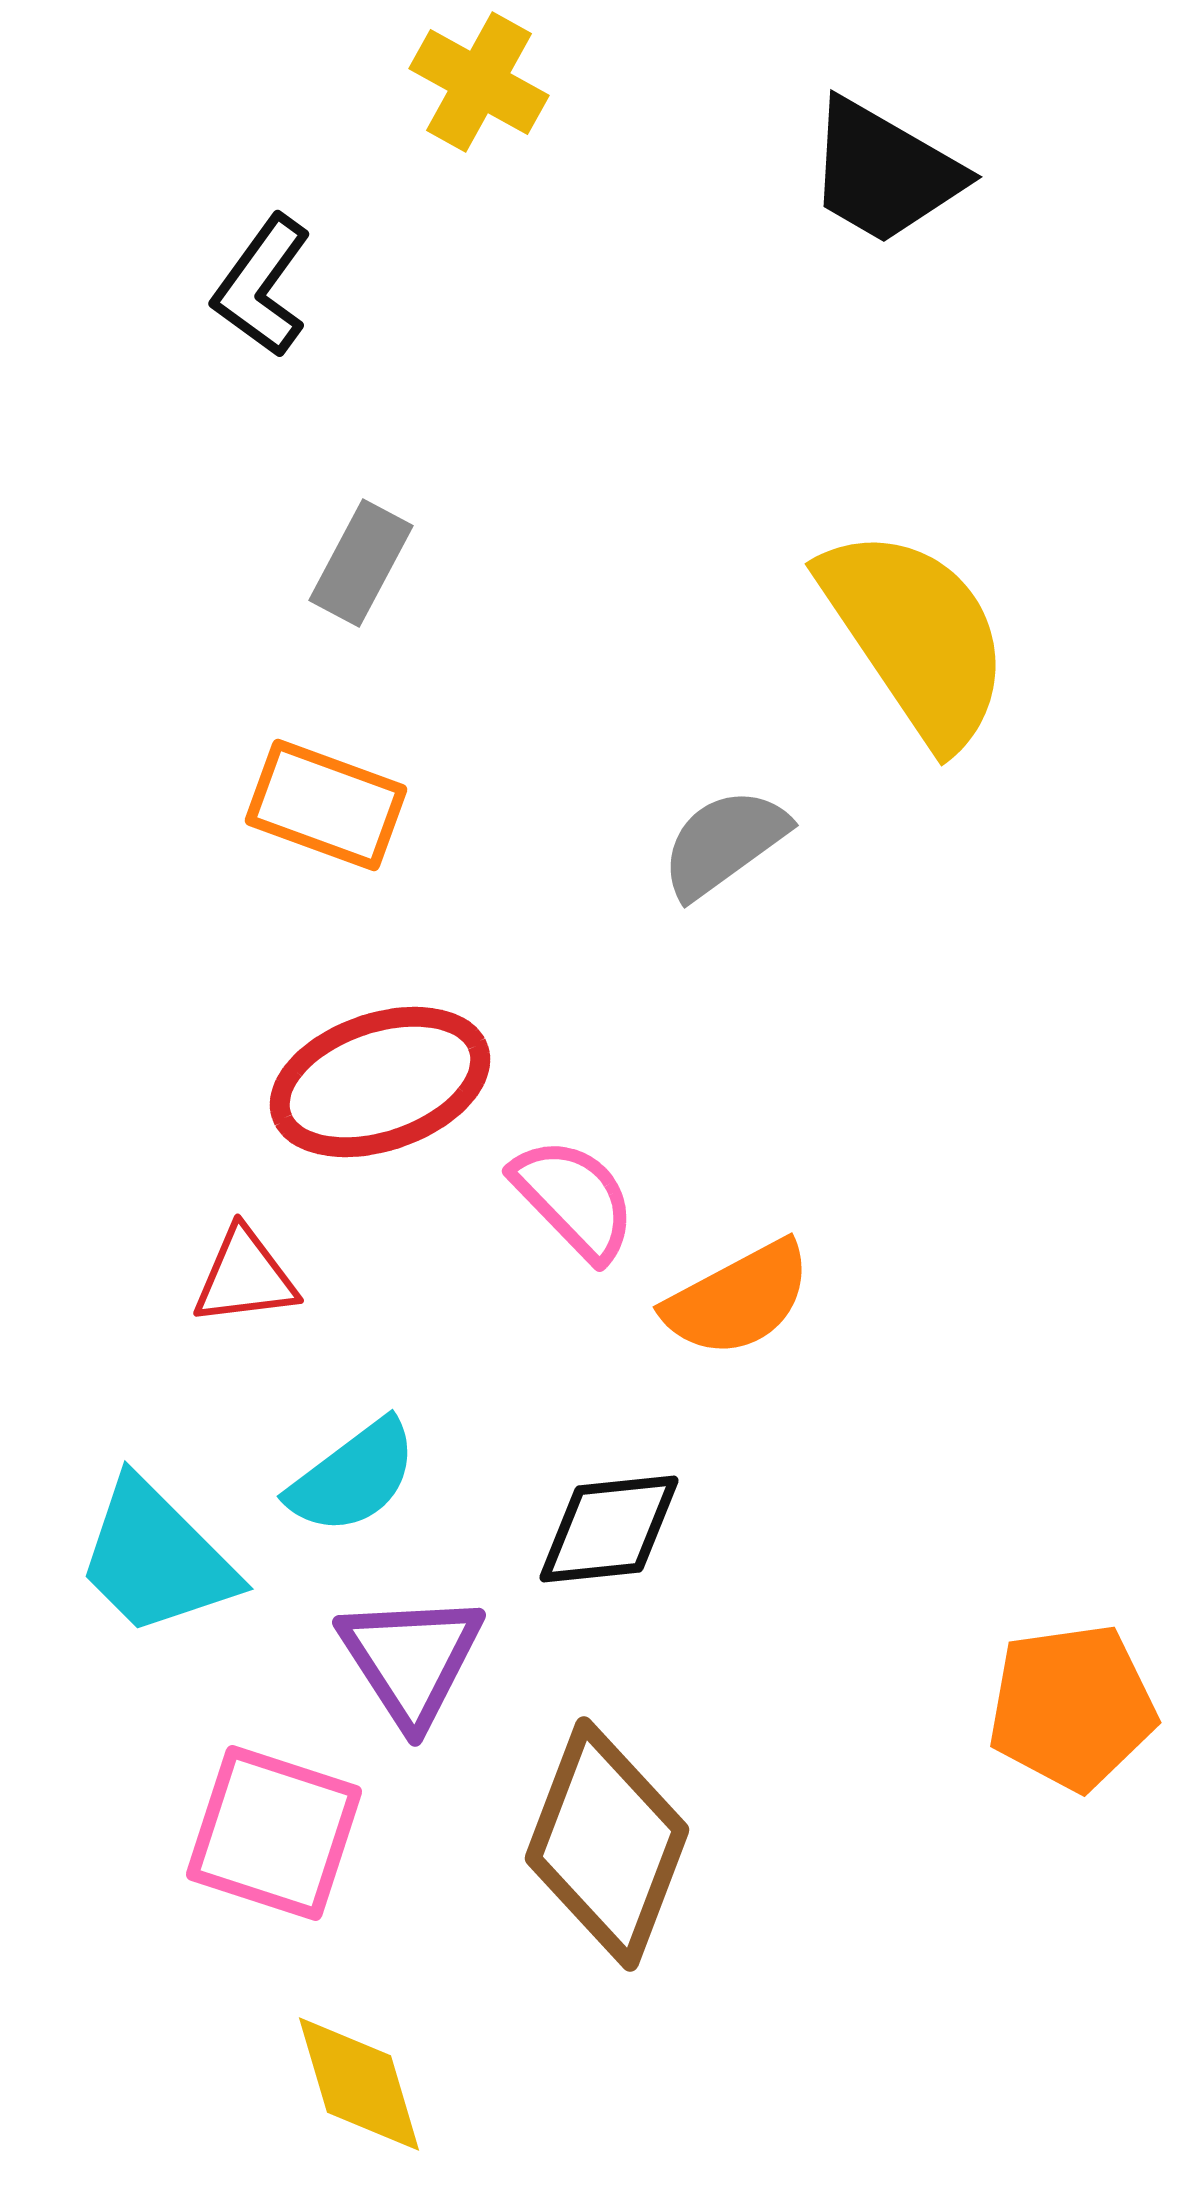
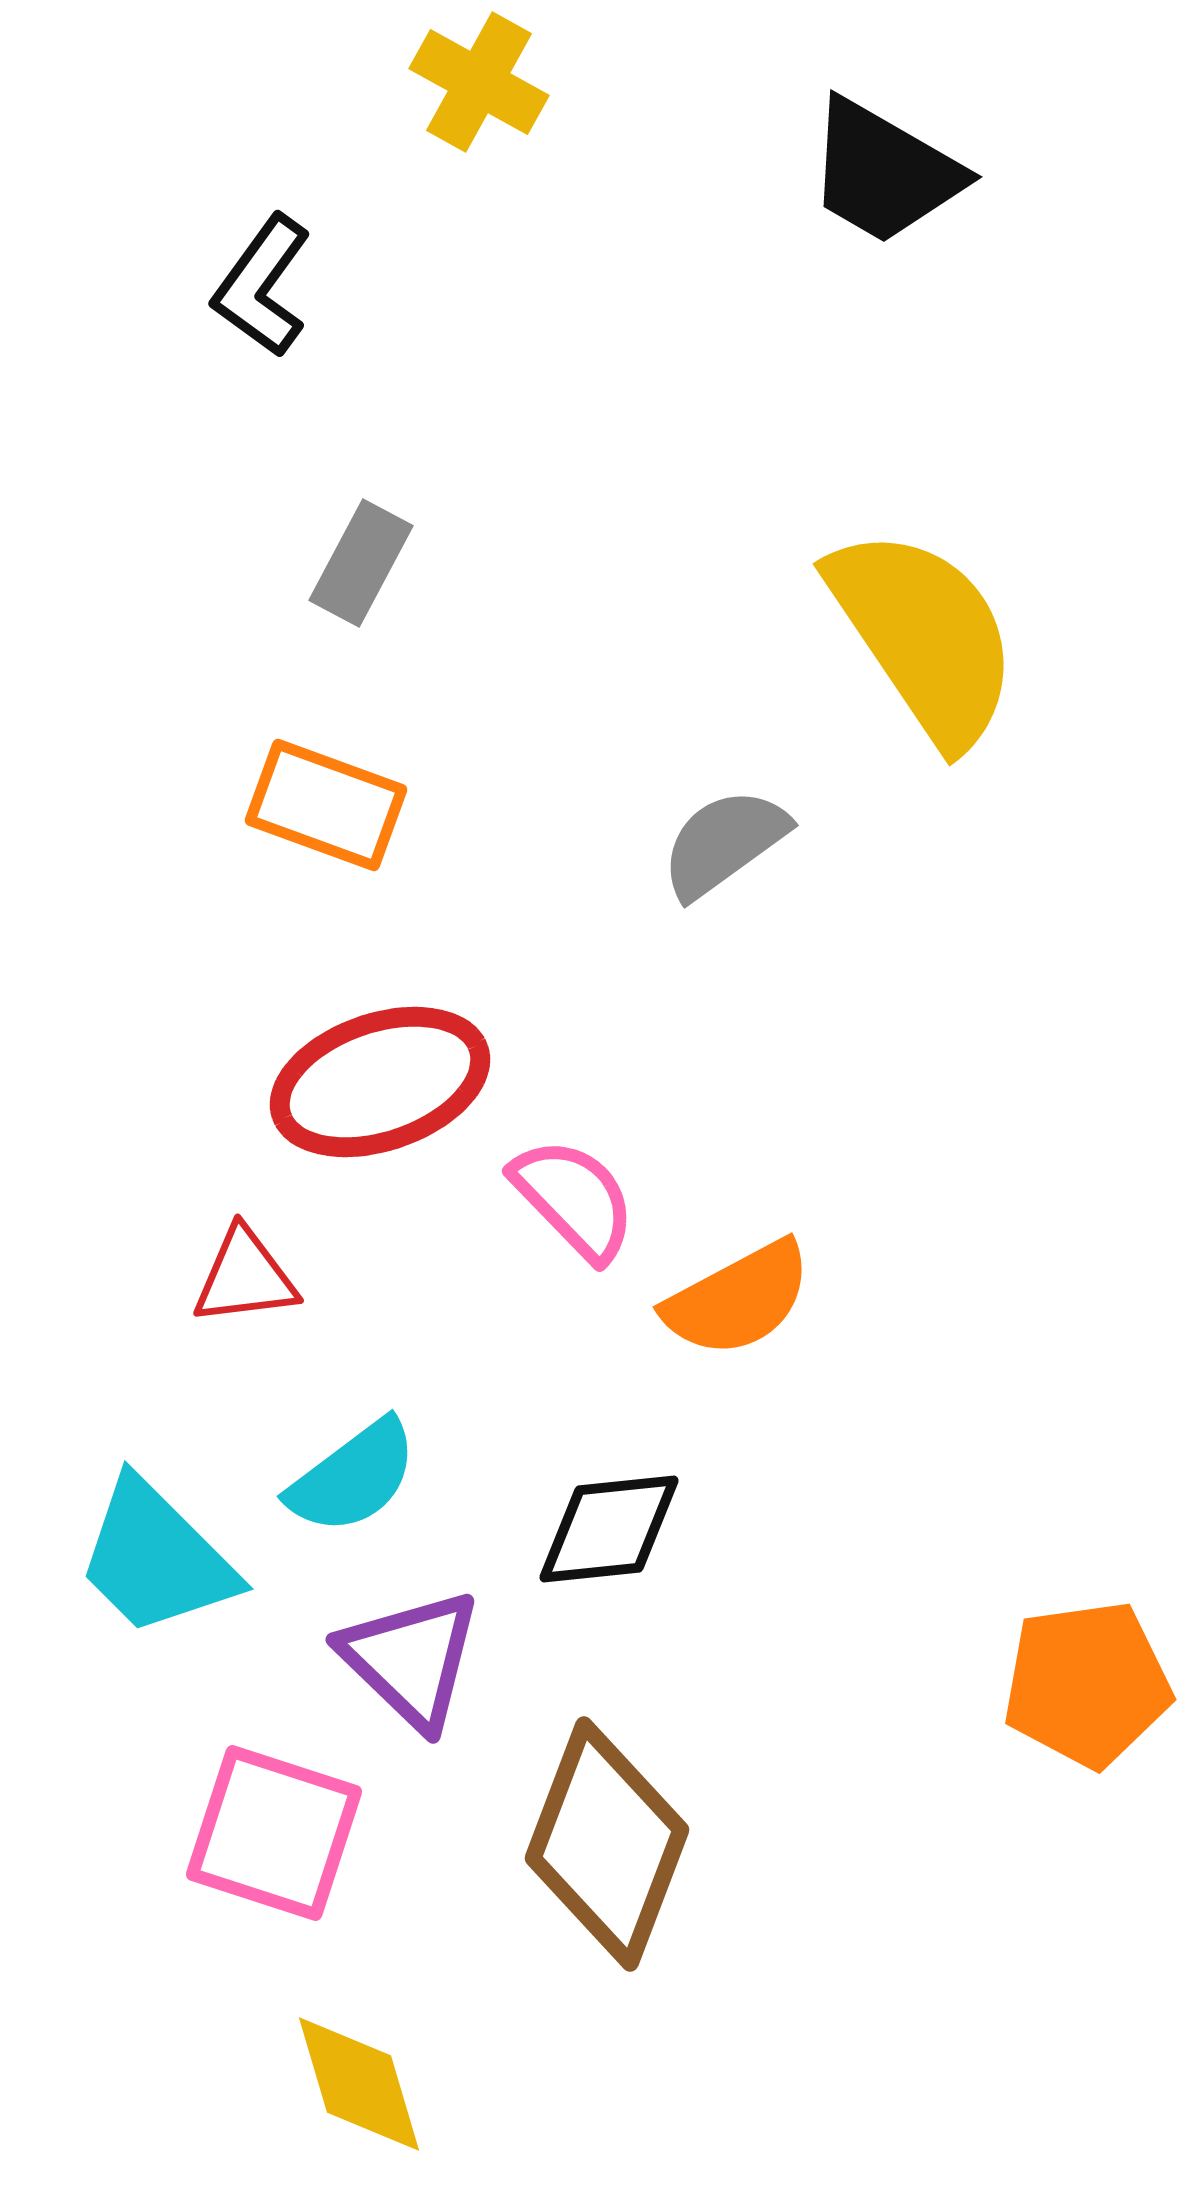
yellow semicircle: moved 8 px right
purple triangle: rotated 13 degrees counterclockwise
orange pentagon: moved 15 px right, 23 px up
